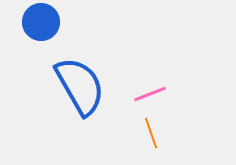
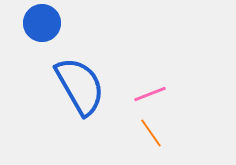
blue circle: moved 1 px right, 1 px down
orange line: rotated 16 degrees counterclockwise
